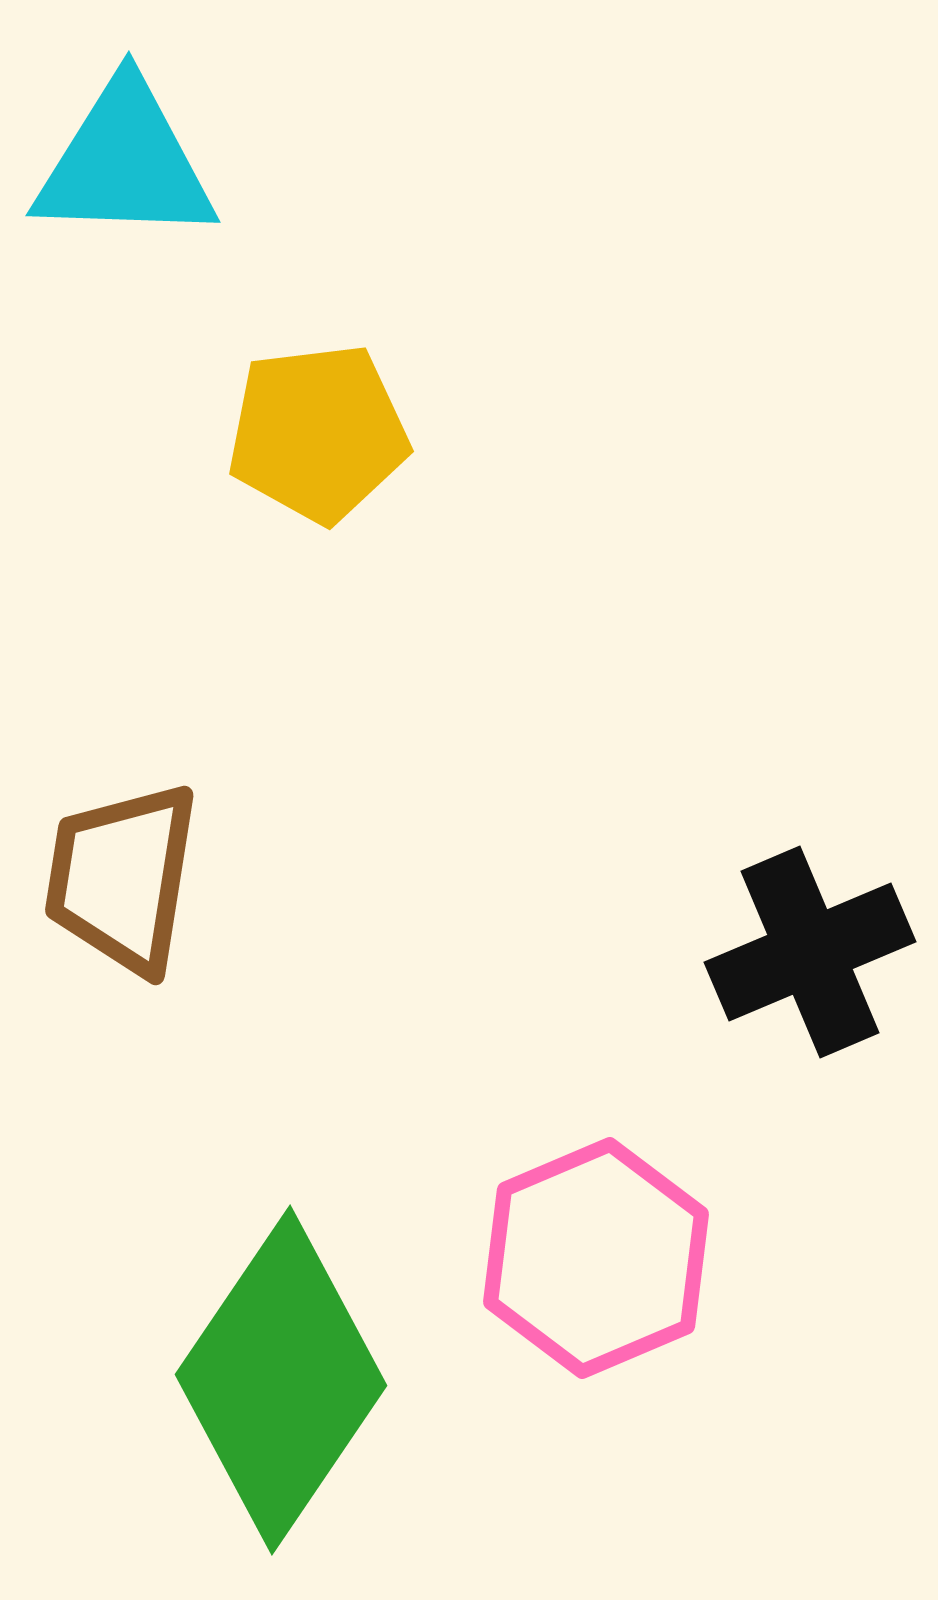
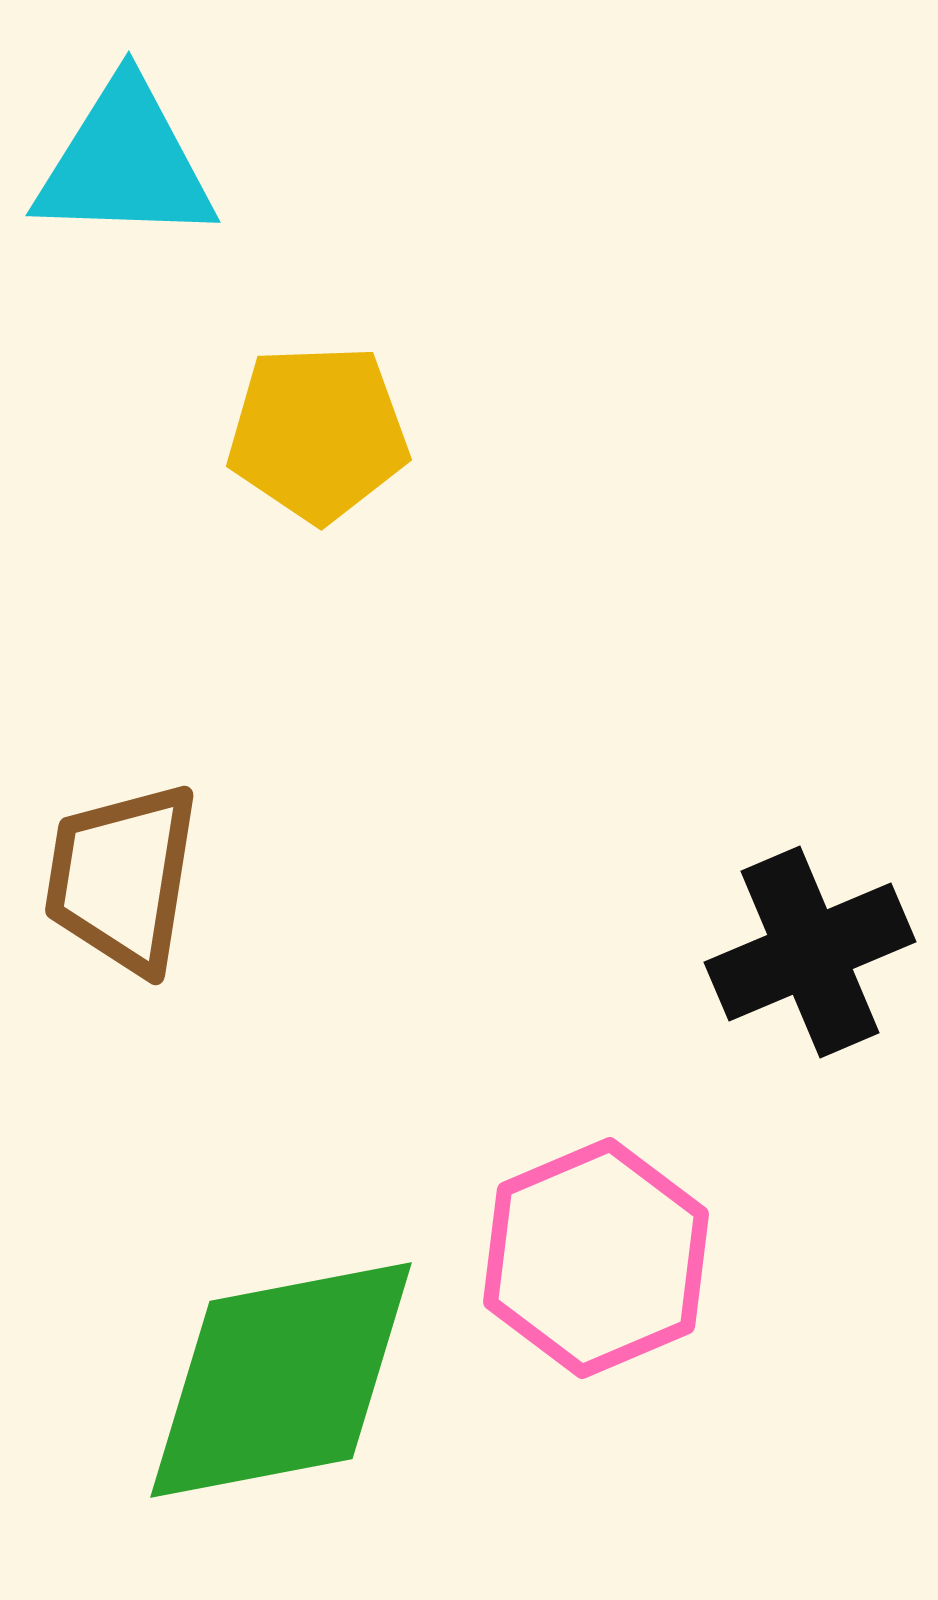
yellow pentagon: rotated 5 degrees clockwise
green diamond: rotated 45 degrees clockwise
